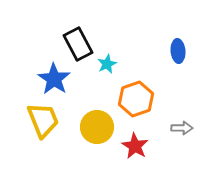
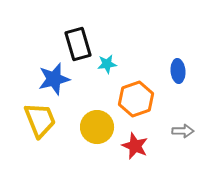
black rectangle: rotated 12 degrees clockwise
blue ellipse: moved 20 px down
cyan star: rotated 18 degrees clockwise
blue star: rotated 24 degrees clockwise
yellow trapezoid: moved 3 px left
gray arrow: moved 1 px right, 3 px down
red star: rotated 8 degrees counterclockwise
